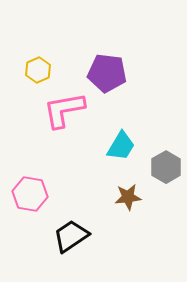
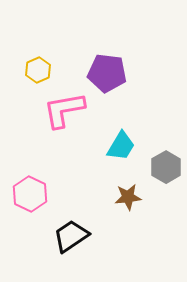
pink hexagon: rotated 16 degrees clockwise
